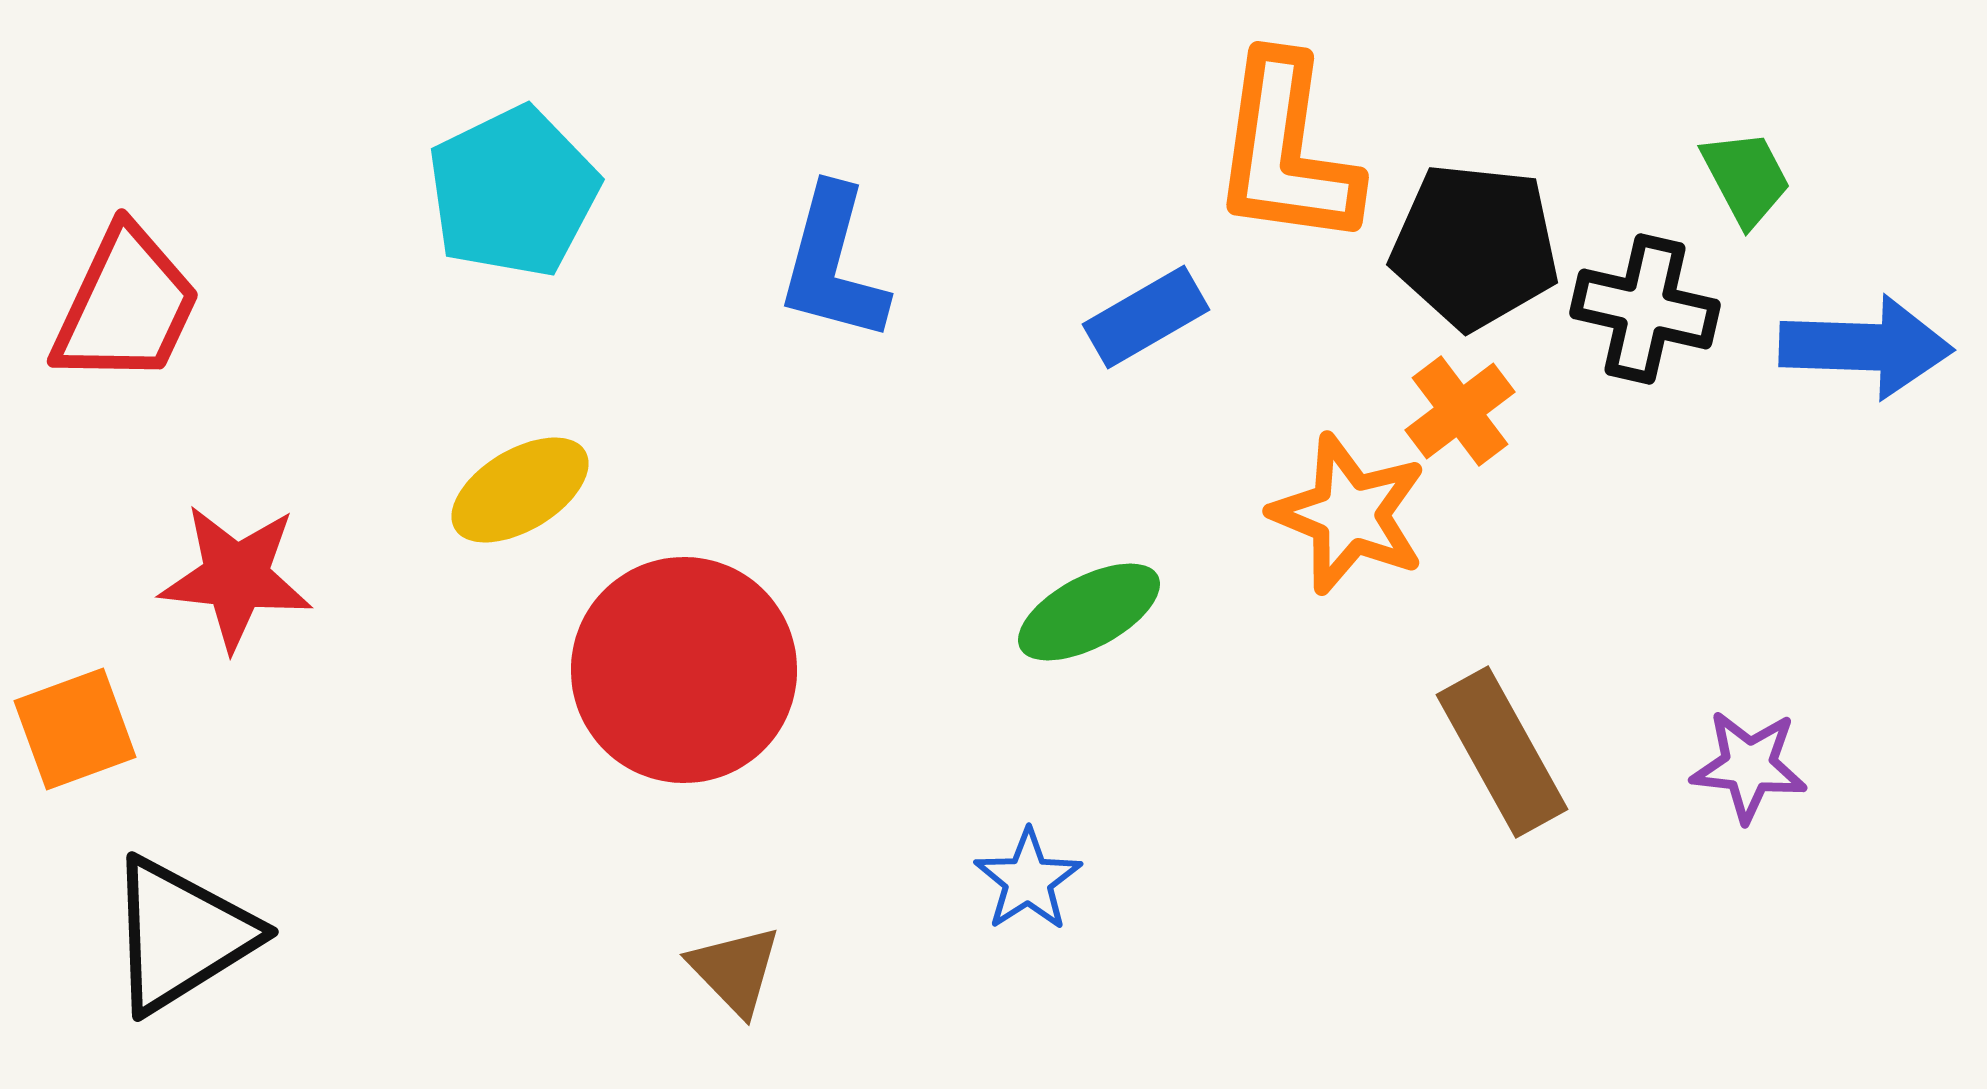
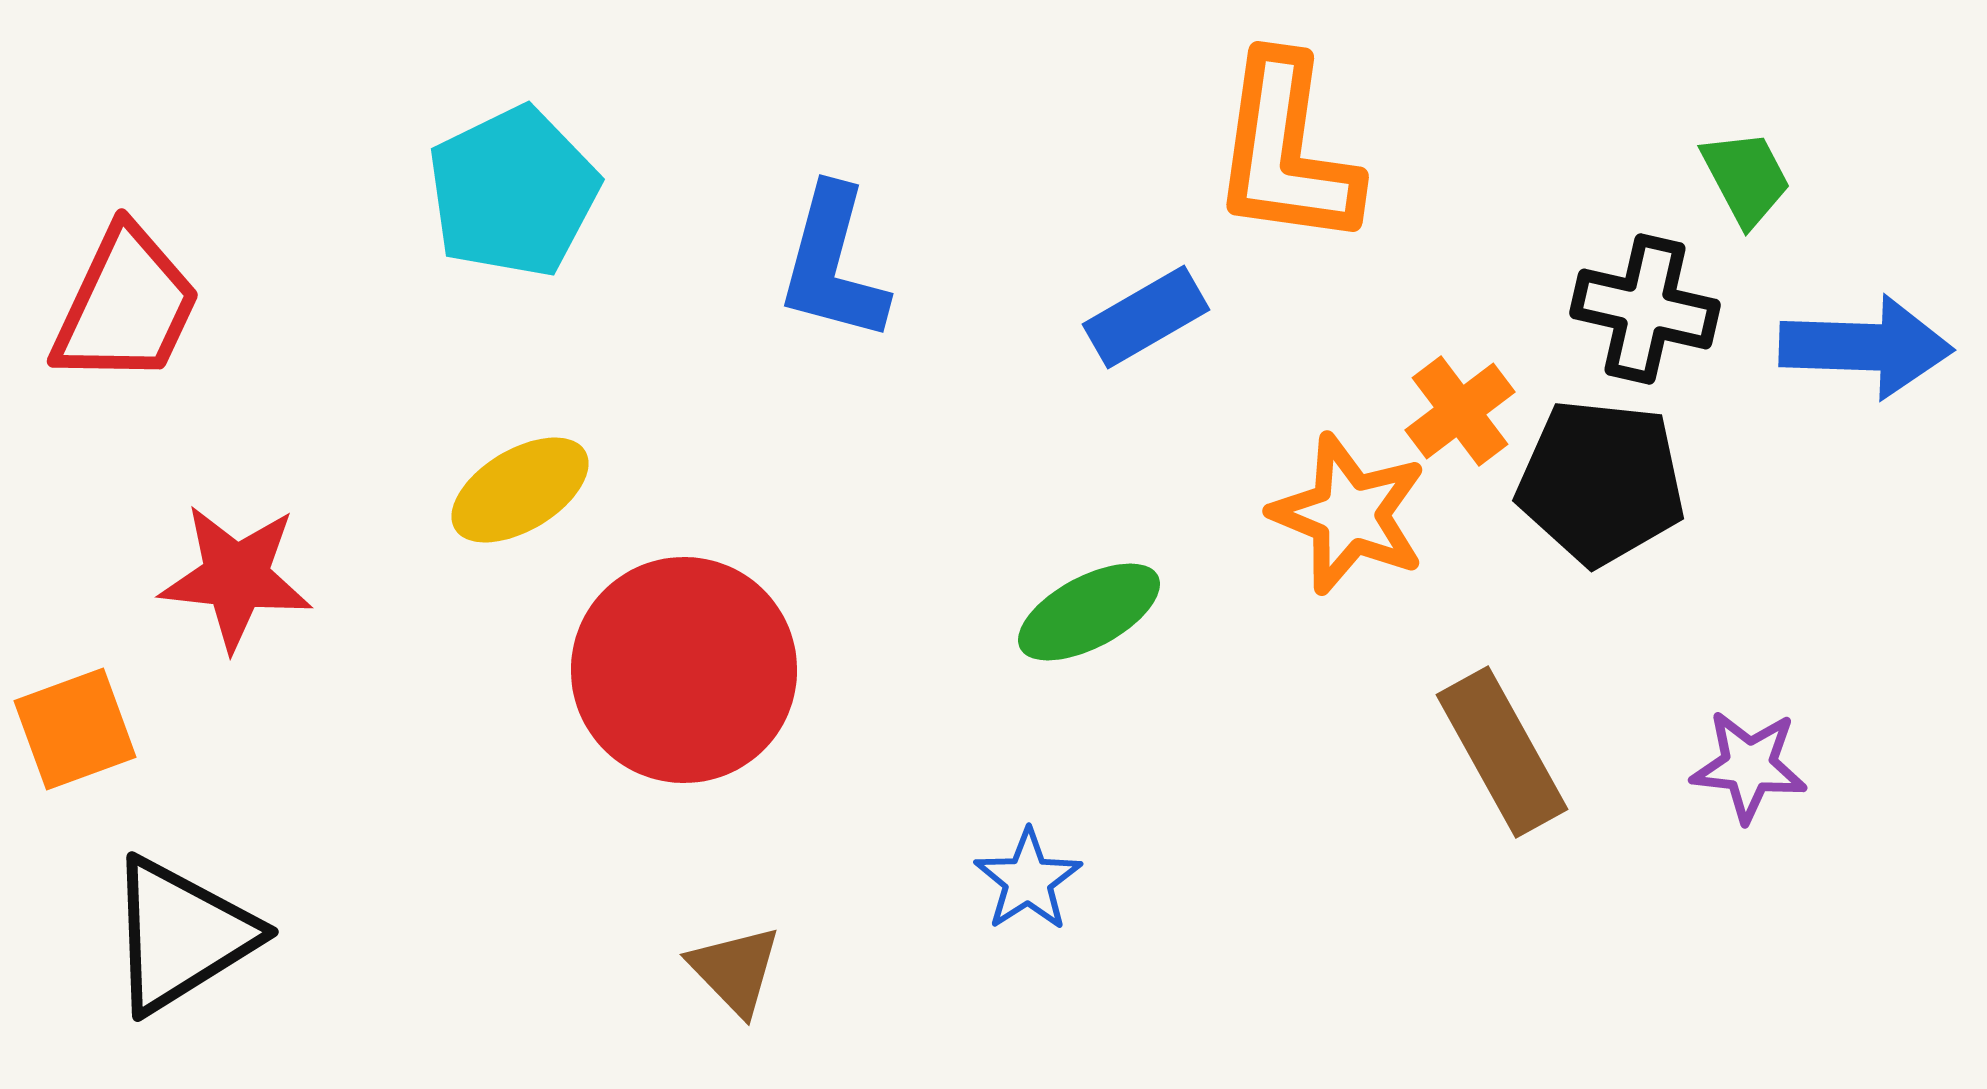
black pentagon: moved 126 px right, 236 px down
